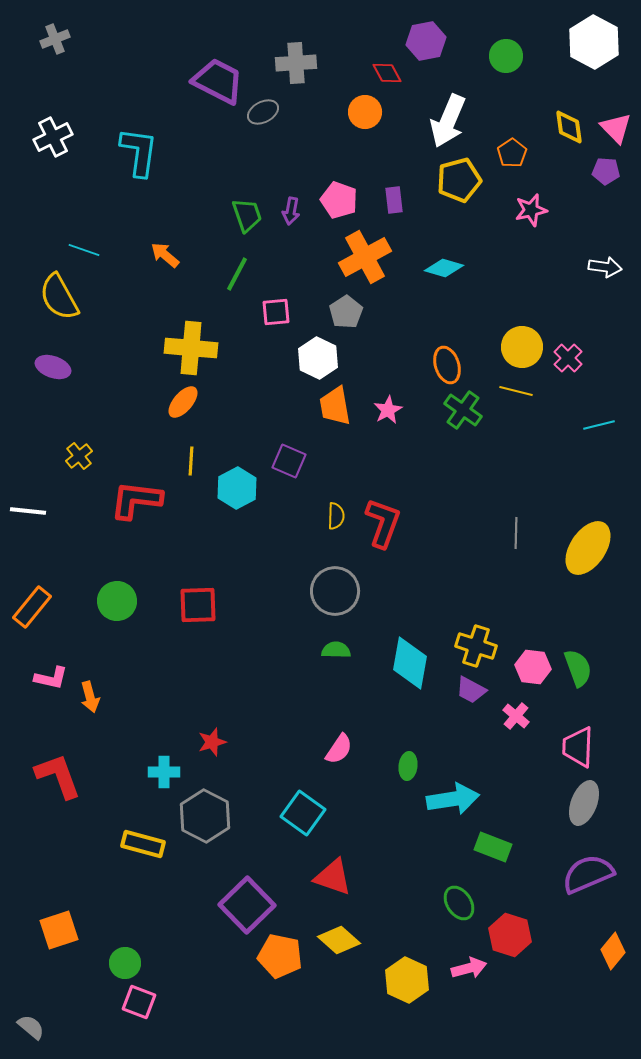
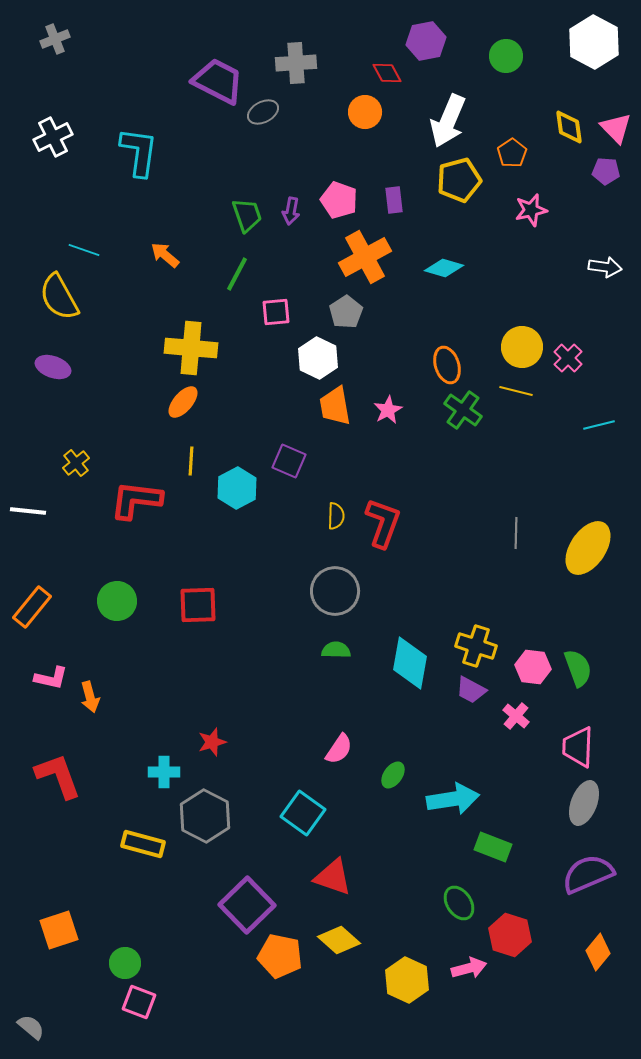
yellow cross at (79, 456): moved 3 px left, 7 px down
green ellipse at (408, 766): moved 15 px left, 9 px down; rotated 28 degrees clockwise
orange diamond at (613, 951): moved 15 px left, 1 px down
